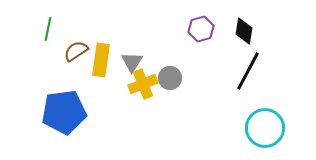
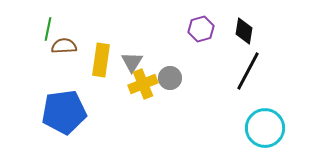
brown semicircle: moved 12 px left, 5 px up; rotated 30 degrees clockwise
